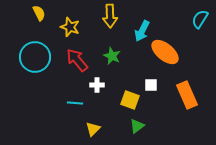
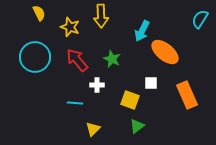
yellow arrow: moved 9 px left
green star: moved 3 px down
white square: moved 2 px up
